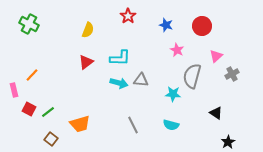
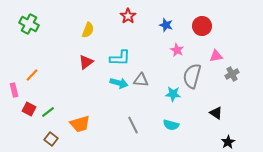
pink triangle: rotated 32 degrees clockwise
